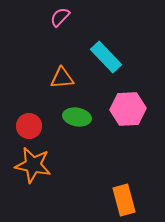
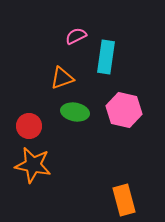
pink semicircle: moved 16 px right, 19 px down; rotated 20 degrees clockwise
cyan rectangle: rotated 52 degrees clockwise
orange triangle: rotated 15 degrees counterclockwise
pink hexagon: moved 4 px left, 1 px down; rotated 16 degrees clockwise
green ellipse: moved 2 px left, 5 px up
